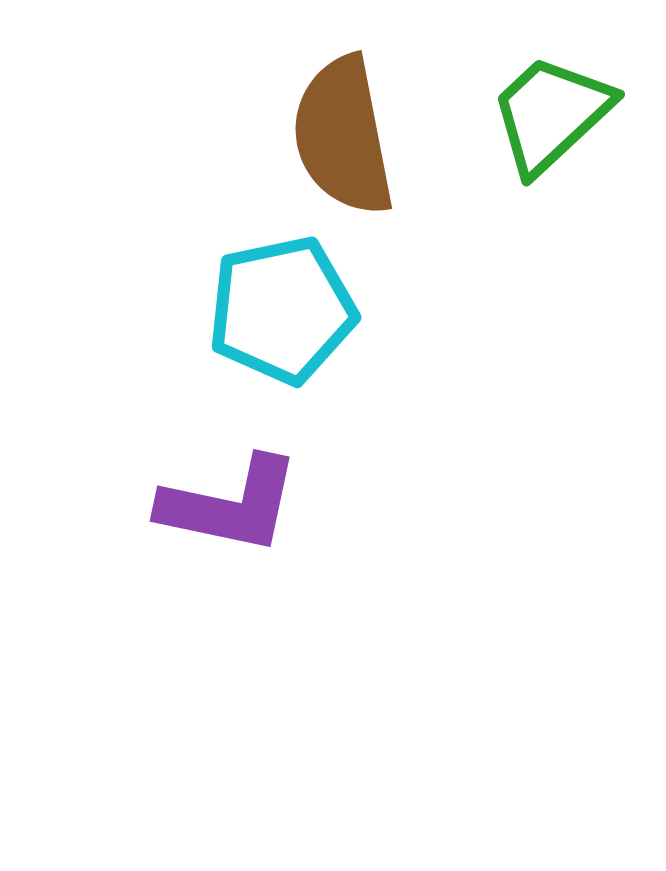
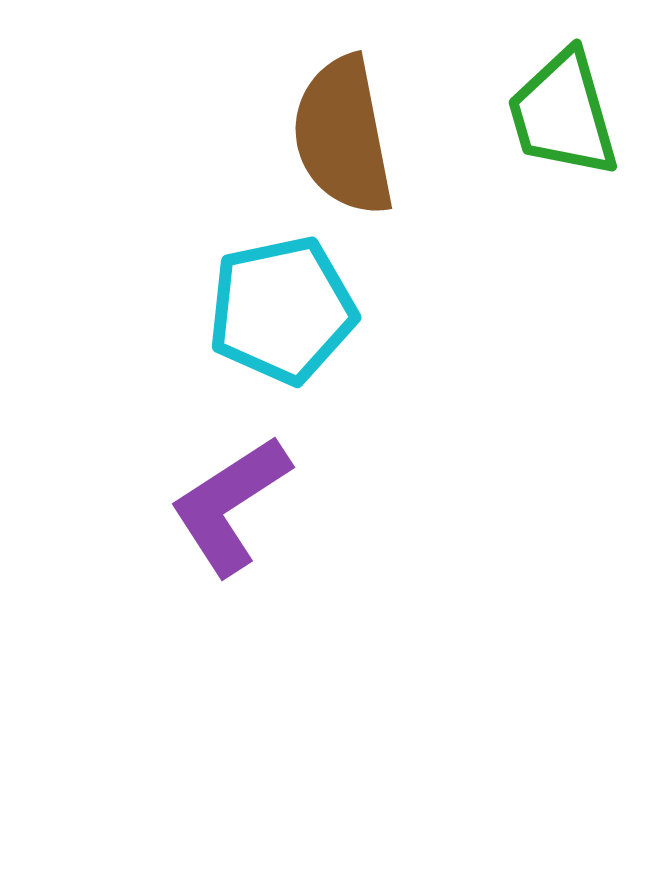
green trapezoid: moved 12 px right; rotated 63 degrees counterclockwise
purple L-shape: rotated 135 degrees clockwise
